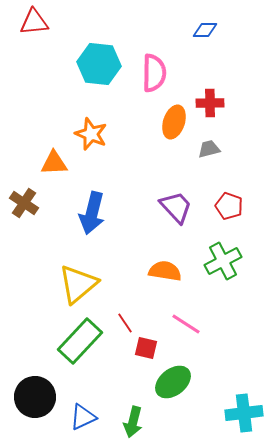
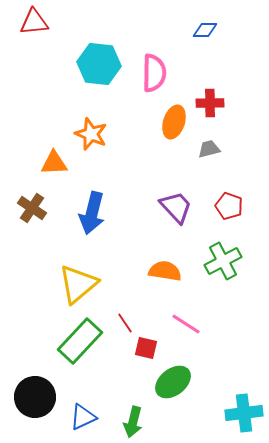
brown cross: moved 8 px right, 5 px down
